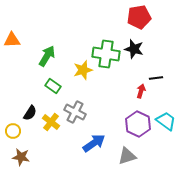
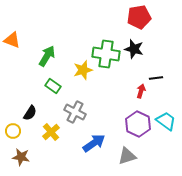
orange triangle: rotated 24 degrees clockwise
yellow cross: moved 10 px down; rotated 12 degrees clockwise
